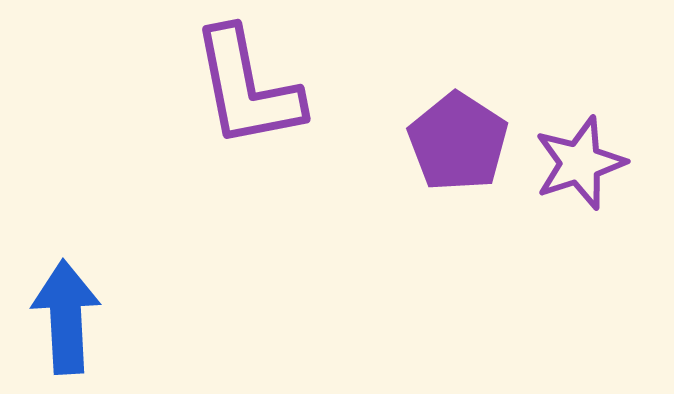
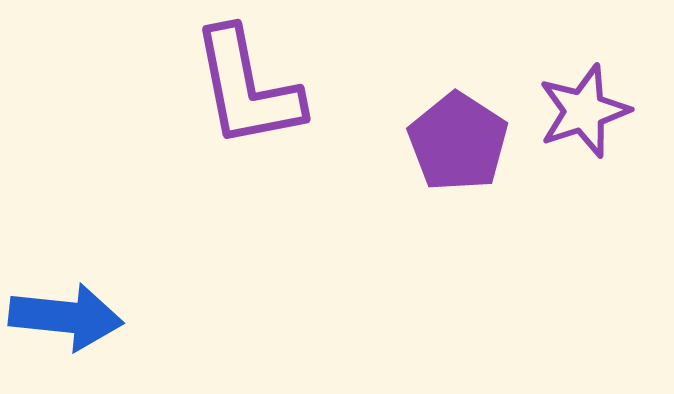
purple star: moved 4 px right, 52 px up
blue arrow: rotated 99 degrees clockwise
